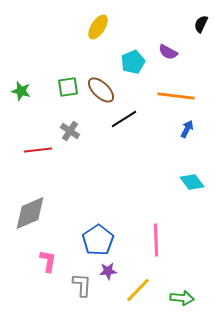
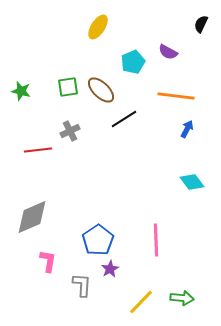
gray cross: rotated 30 degrees clockwise
gray diamond: moved 2 px right, 4 px down
purple star: moved 2 px right, 2 px up; rotated 24 degrees counterclockwise
yellow line: moved 3 px right, 12 px down
